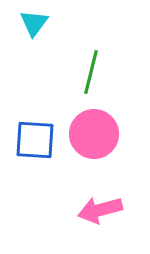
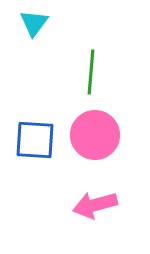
green line: rotated 9 degrees counterclockwise
pink circle: moved 1 px right, 1 px down
pink arrow: moved 5 px left, 5 px up
